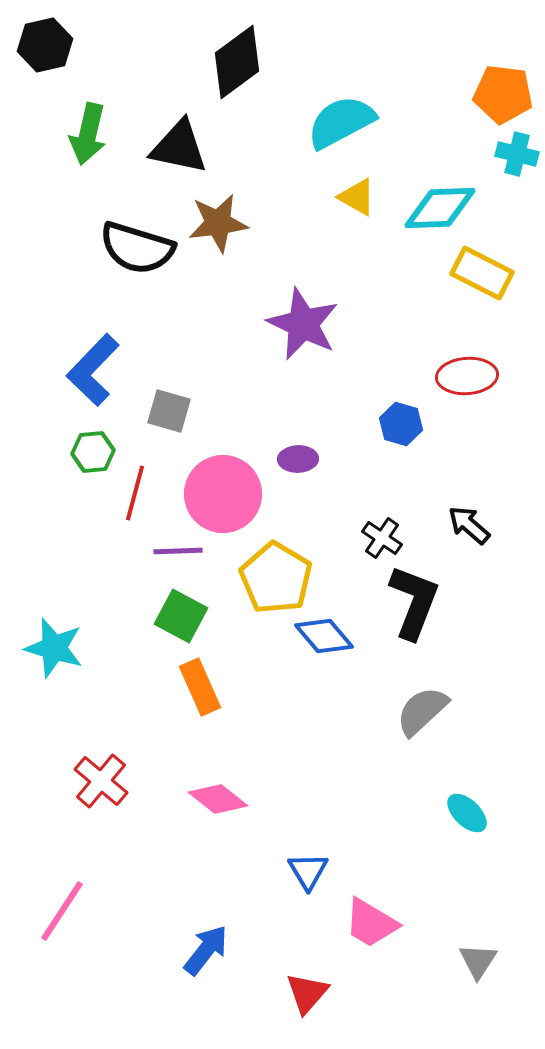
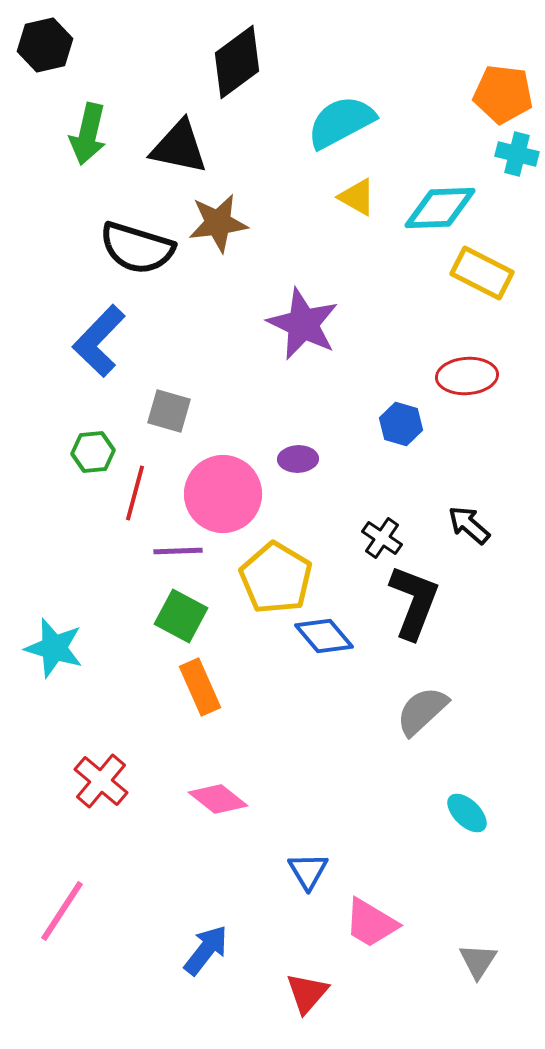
blue L-shape: moved 6 px right, 29 px up
